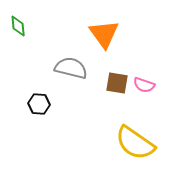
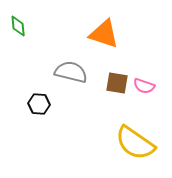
orange triangle: rotated 36 degrees counterclockwise
gray semicircle: moved 4 px down
pink semicircle: moved 1 px down
